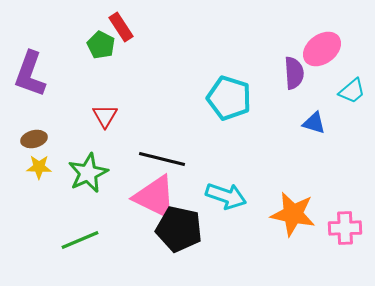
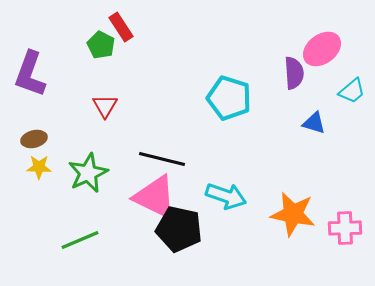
red triangle: moved 10 px up
